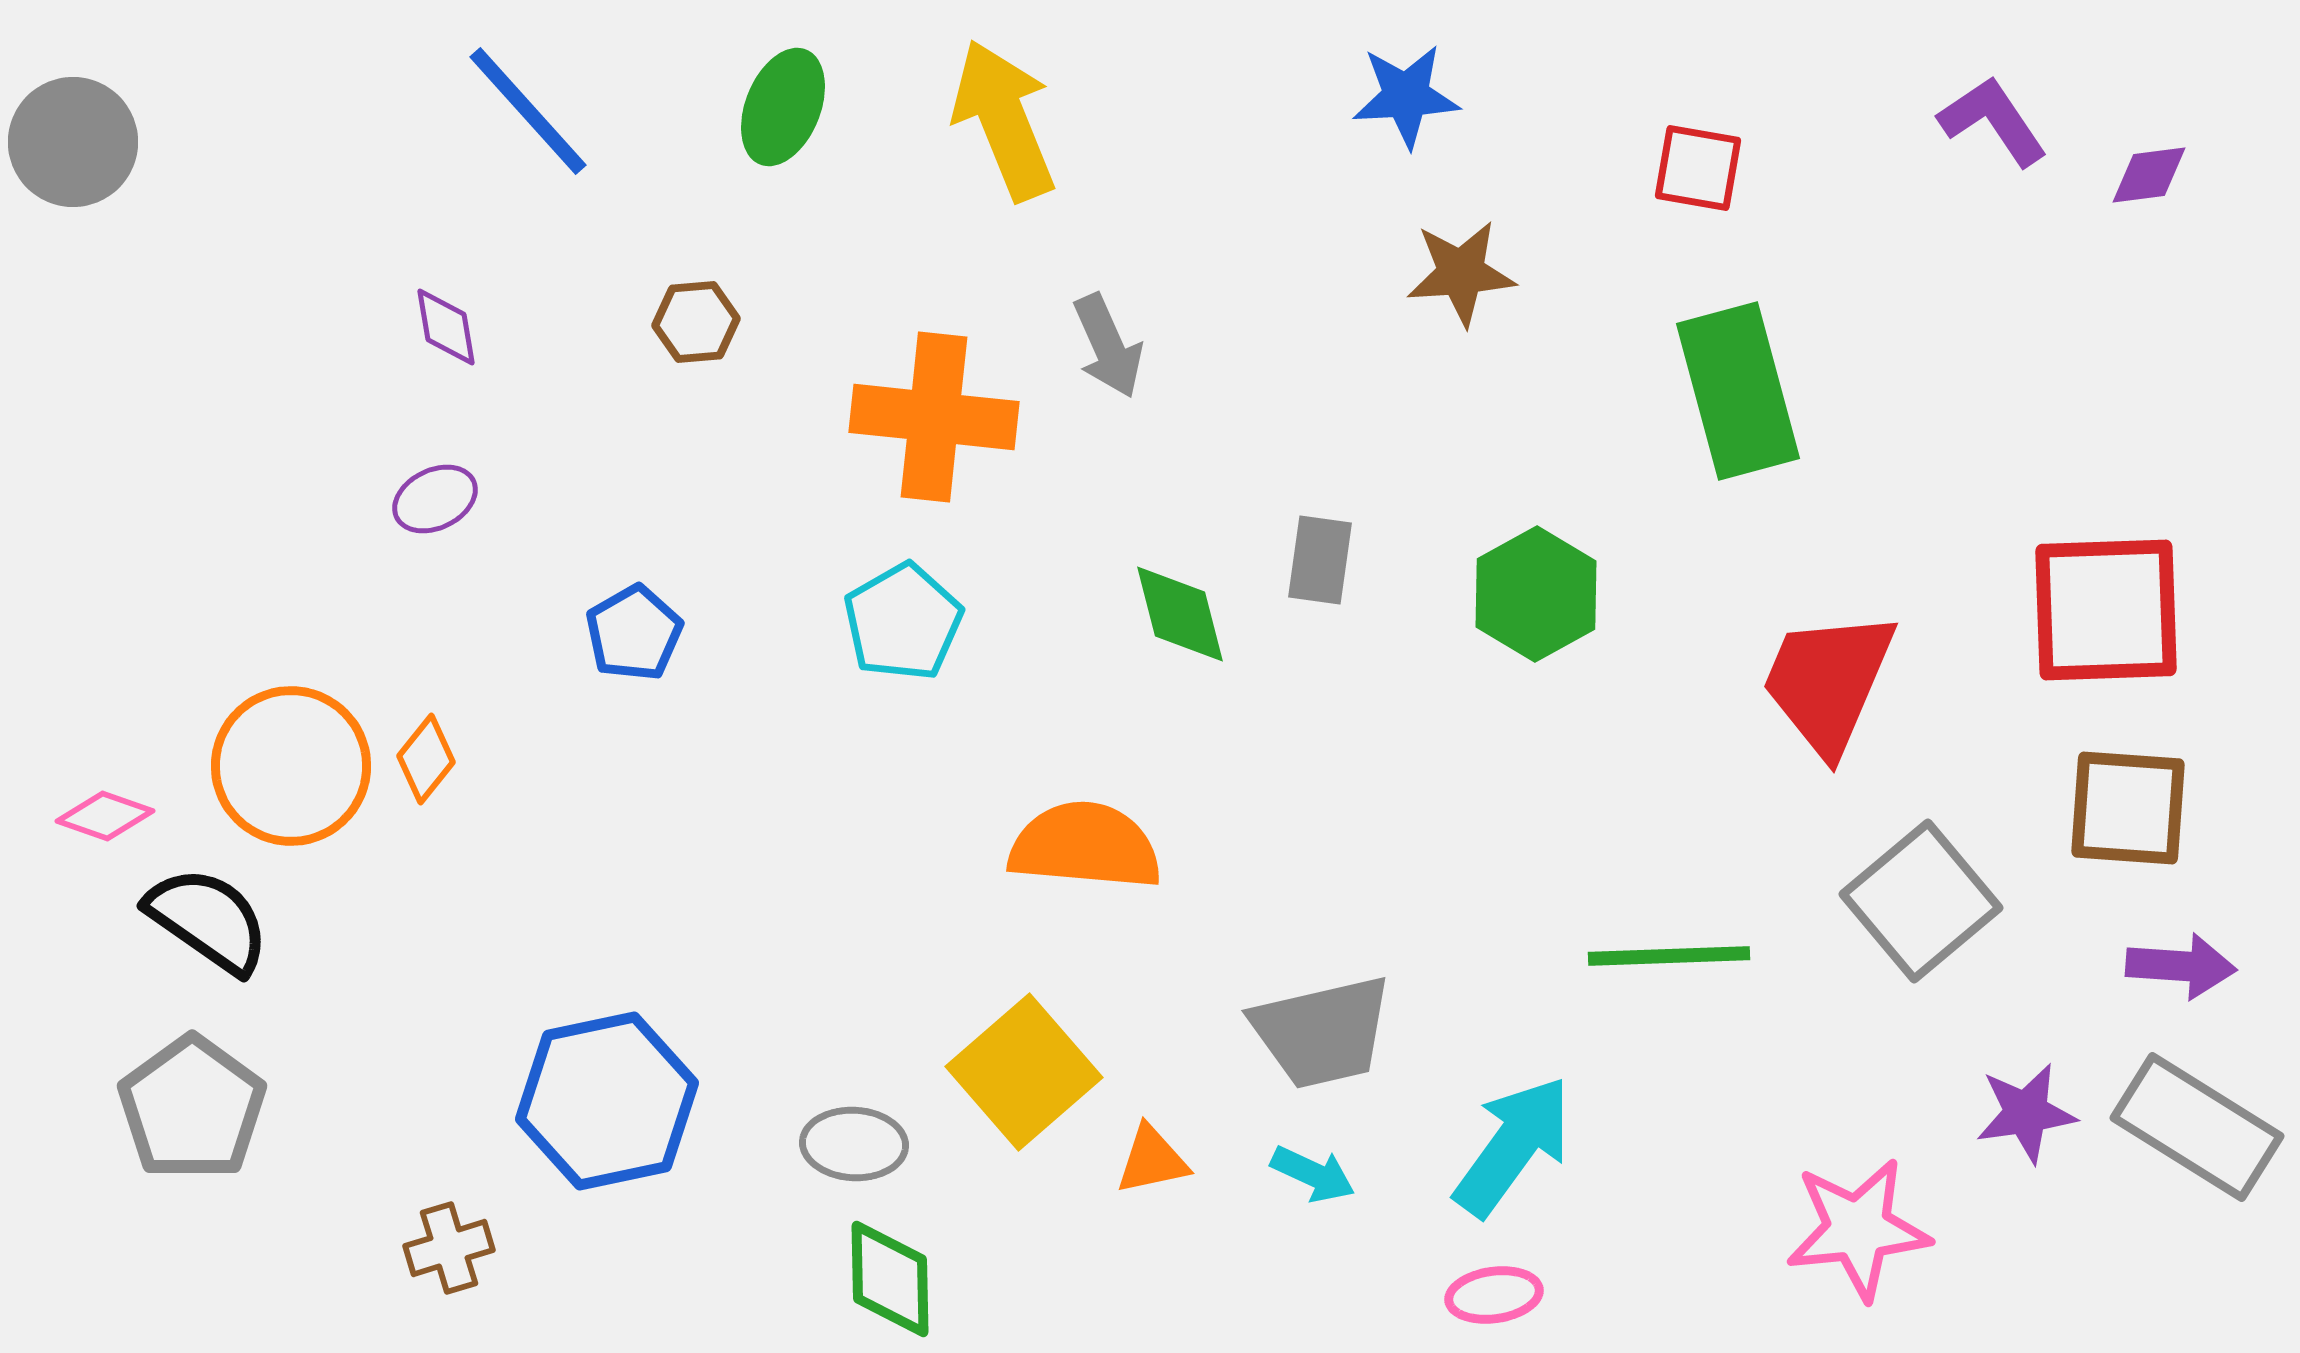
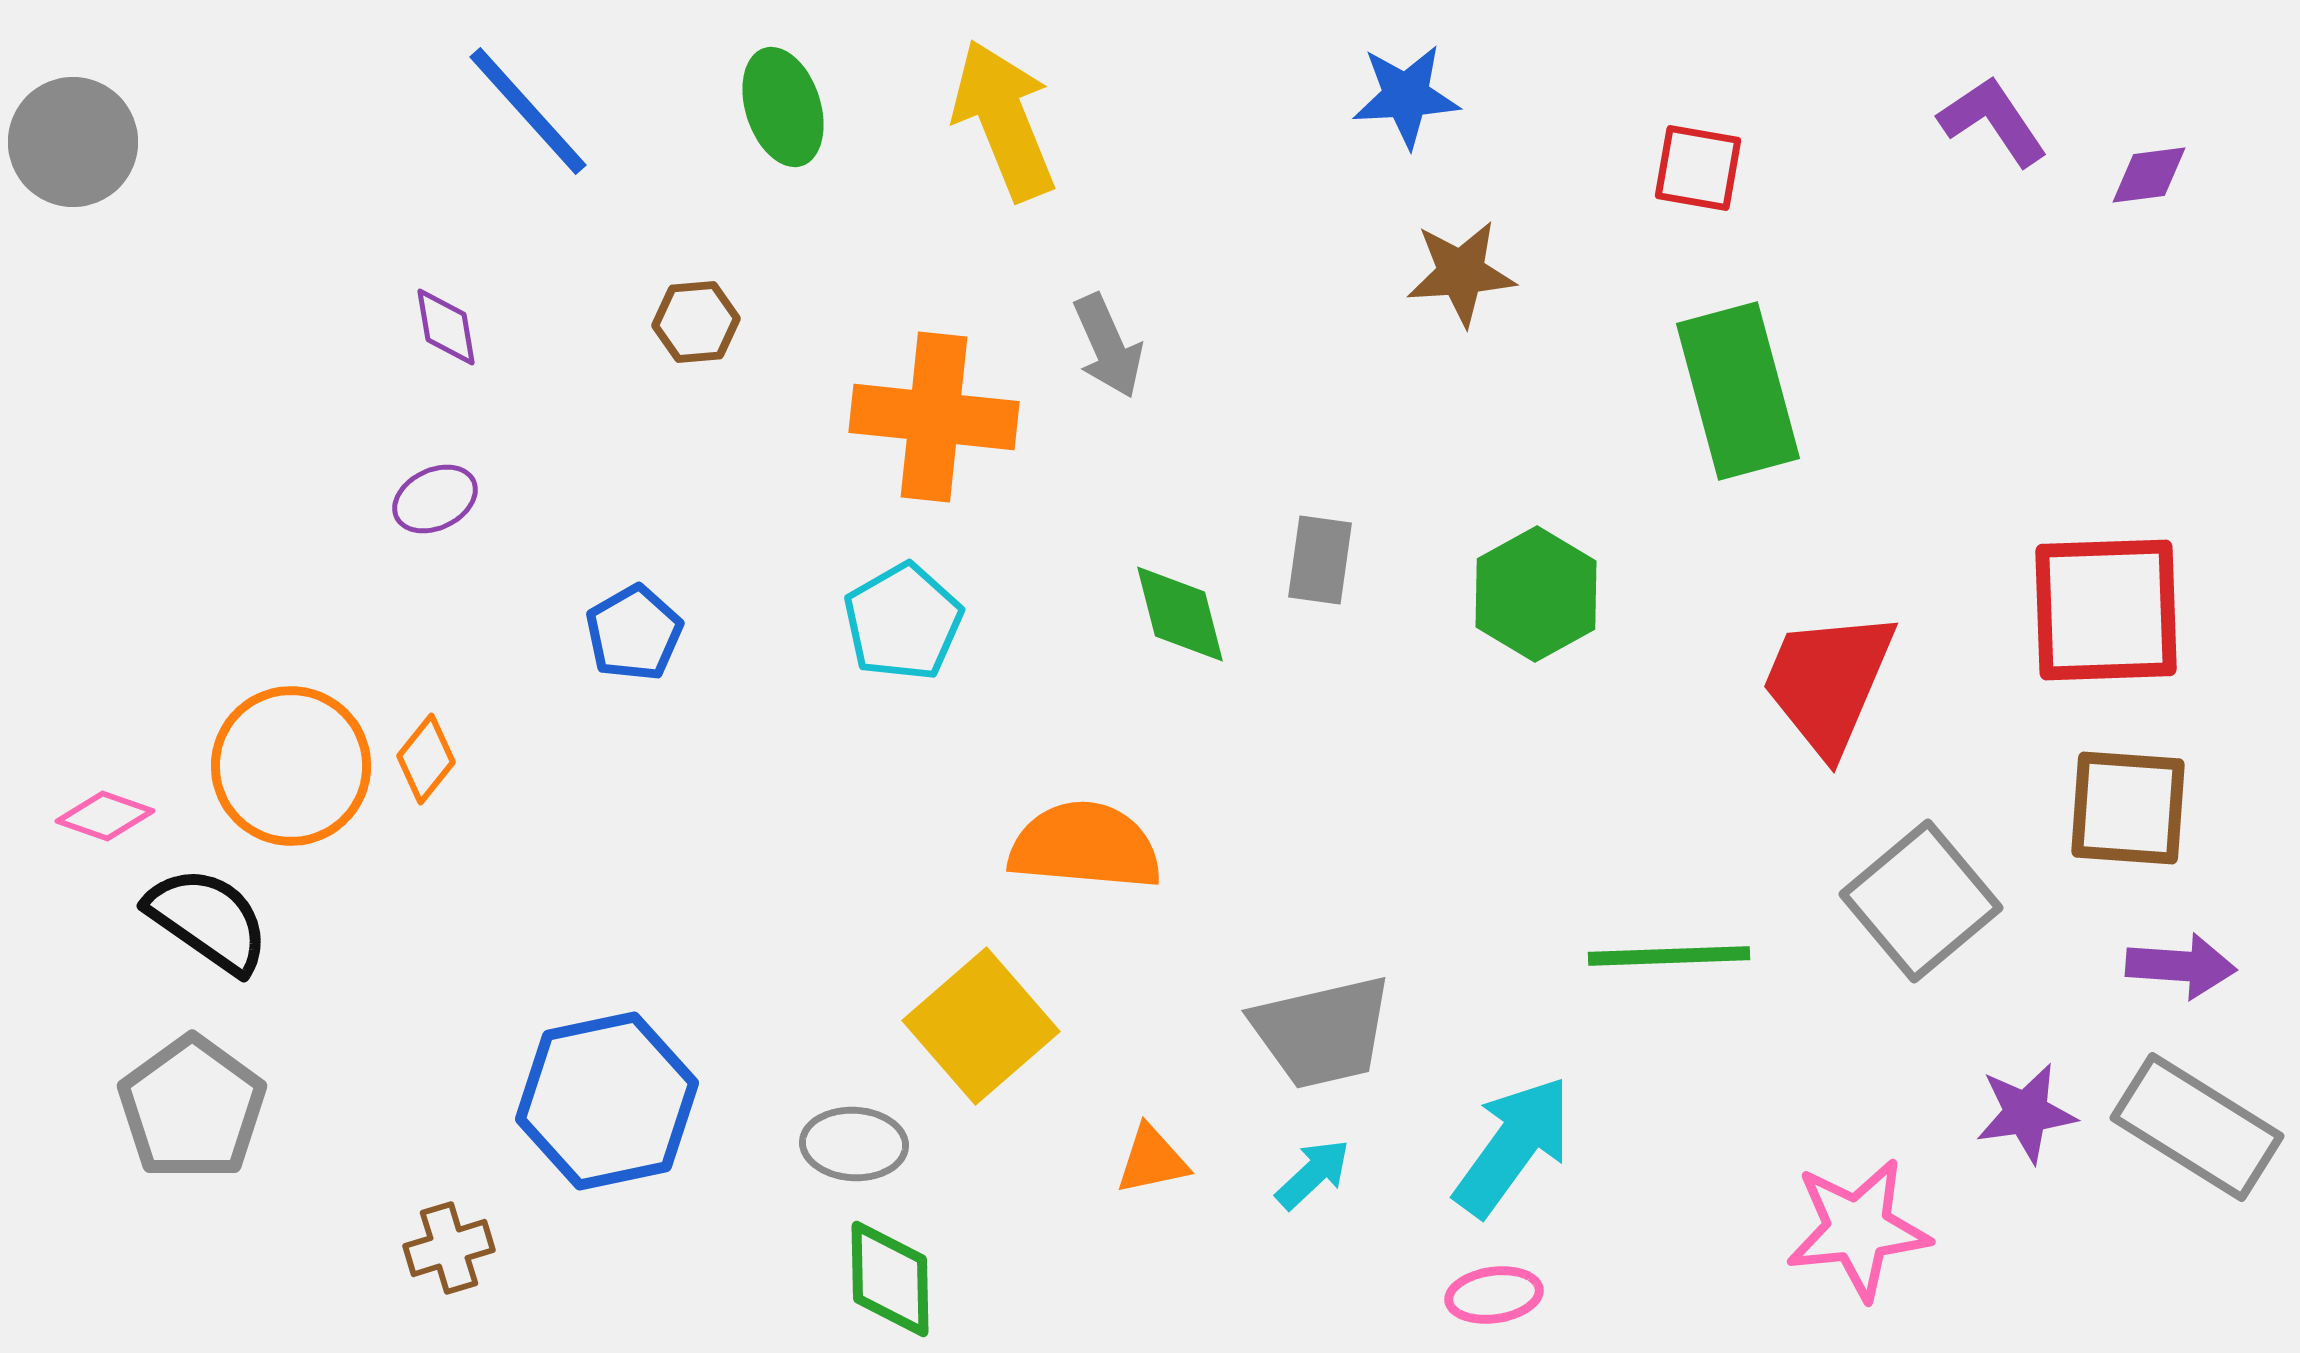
green ellipse at (783, 107): rotated 40 degrees counterclockwise
yellow square at (1024, 1072): moved 43 px left, 46 px up
cyan arrow at (1313, 1174): rotated 68 degrees counterclockwise
